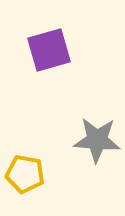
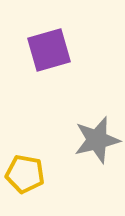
gray star: rotated 18 degrees counterclockwise
